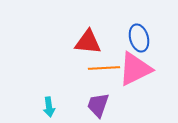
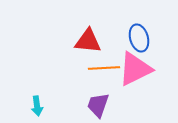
red triangle: moved 1 px up
cyan arrow: moved 12 px left, 1 px up
